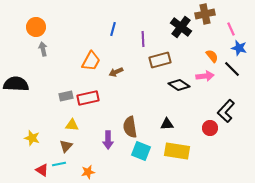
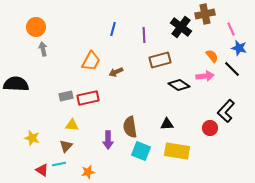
purple line: moved 1 px right, 4 px up
